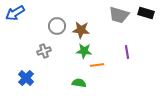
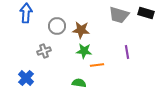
blue arrow: moved 11 px right; rotated 126 degrees clockwise
